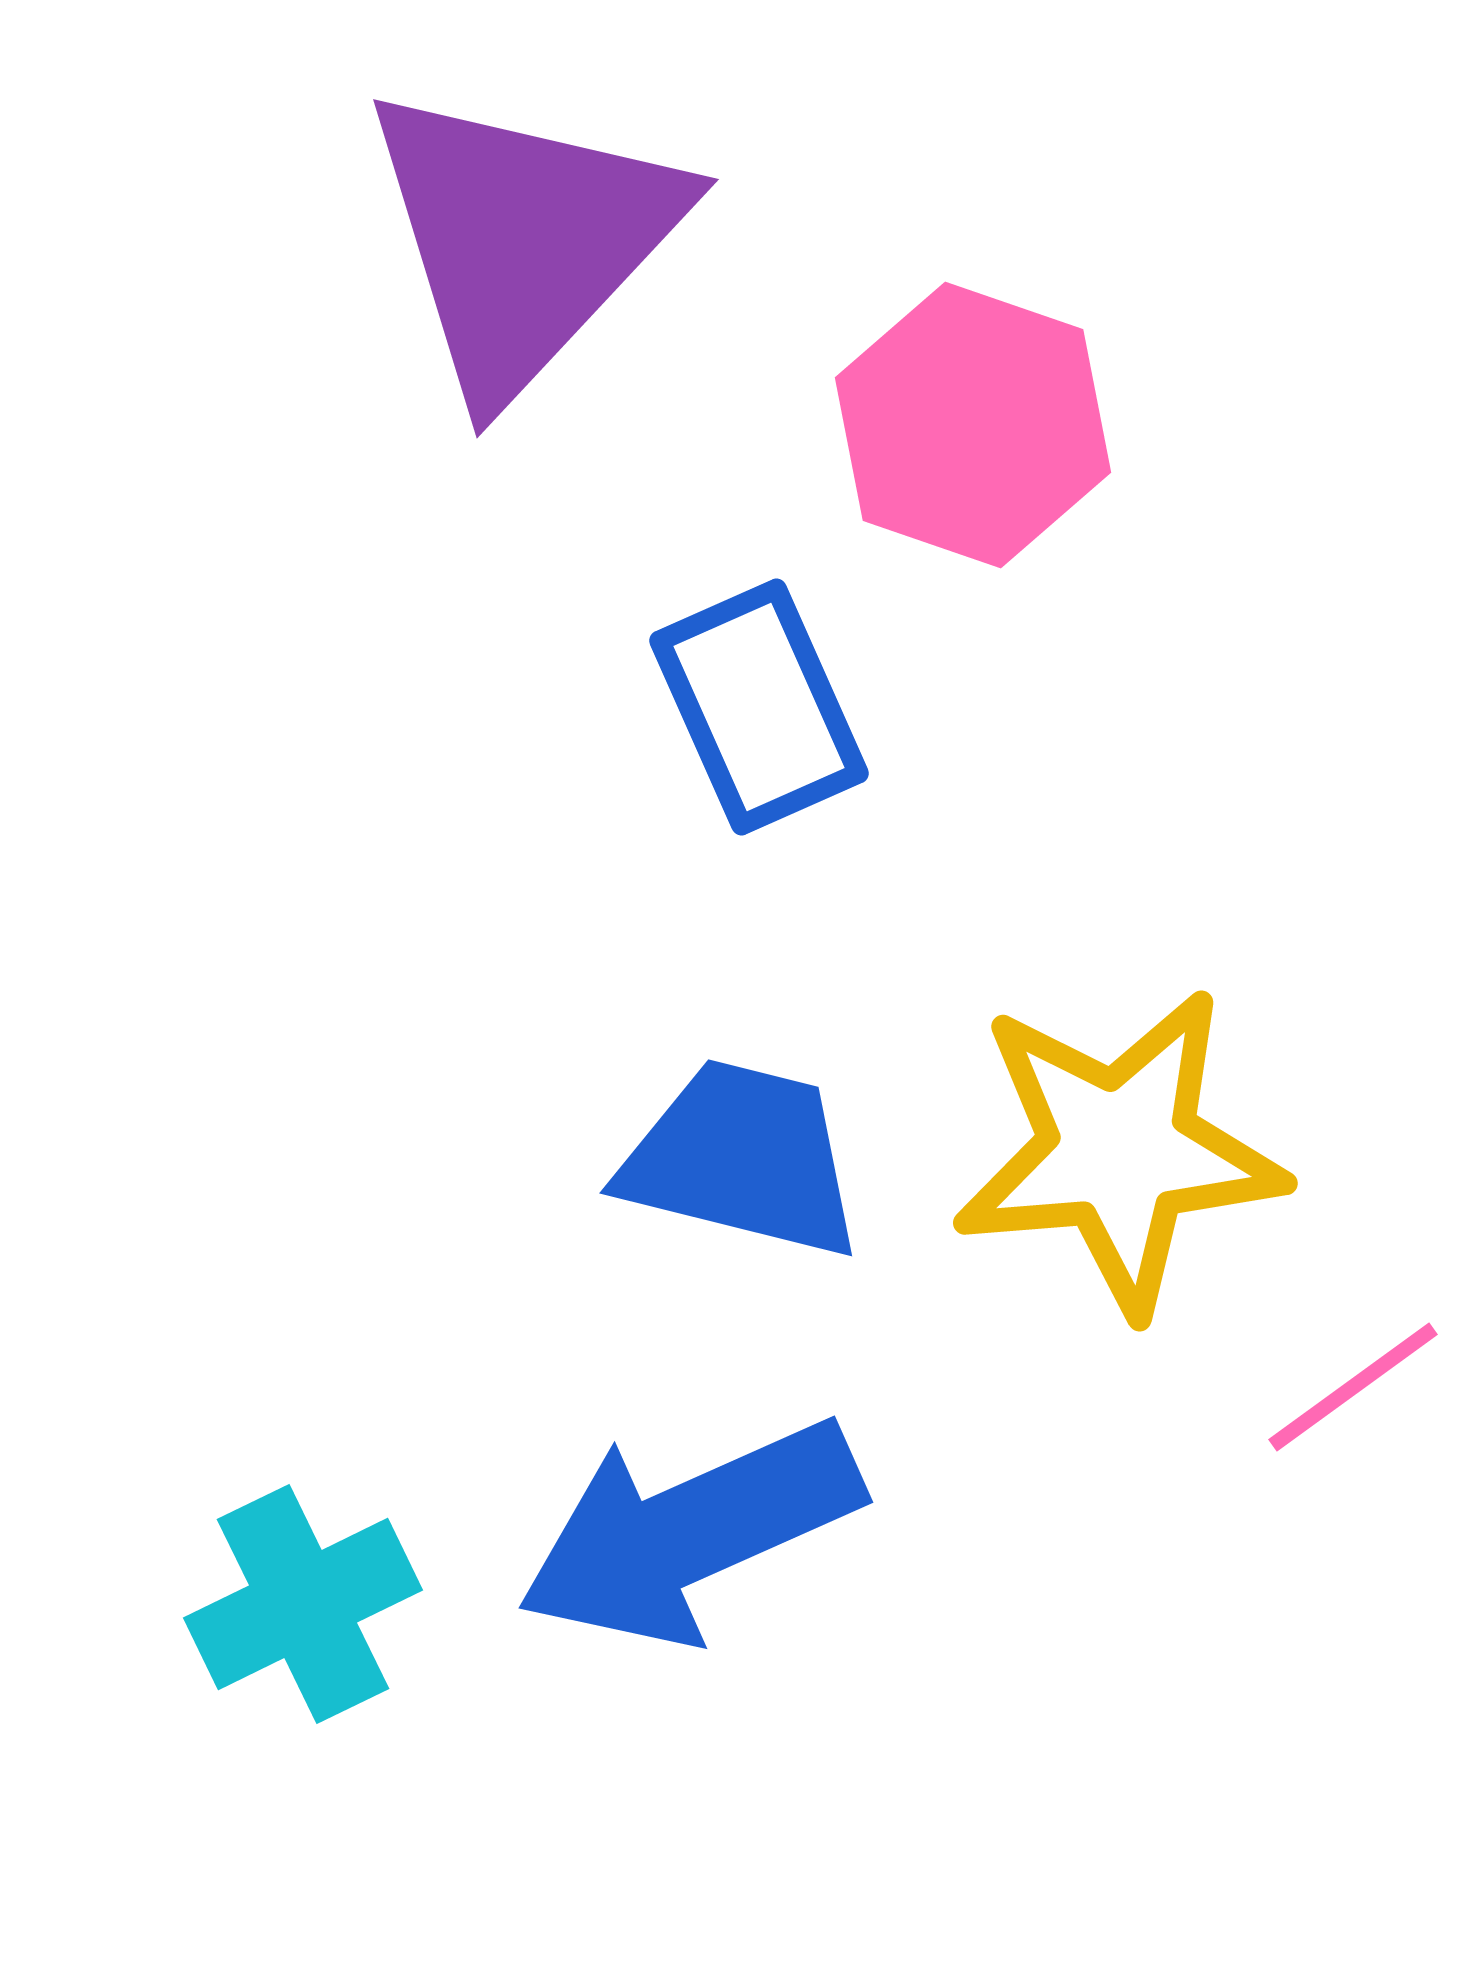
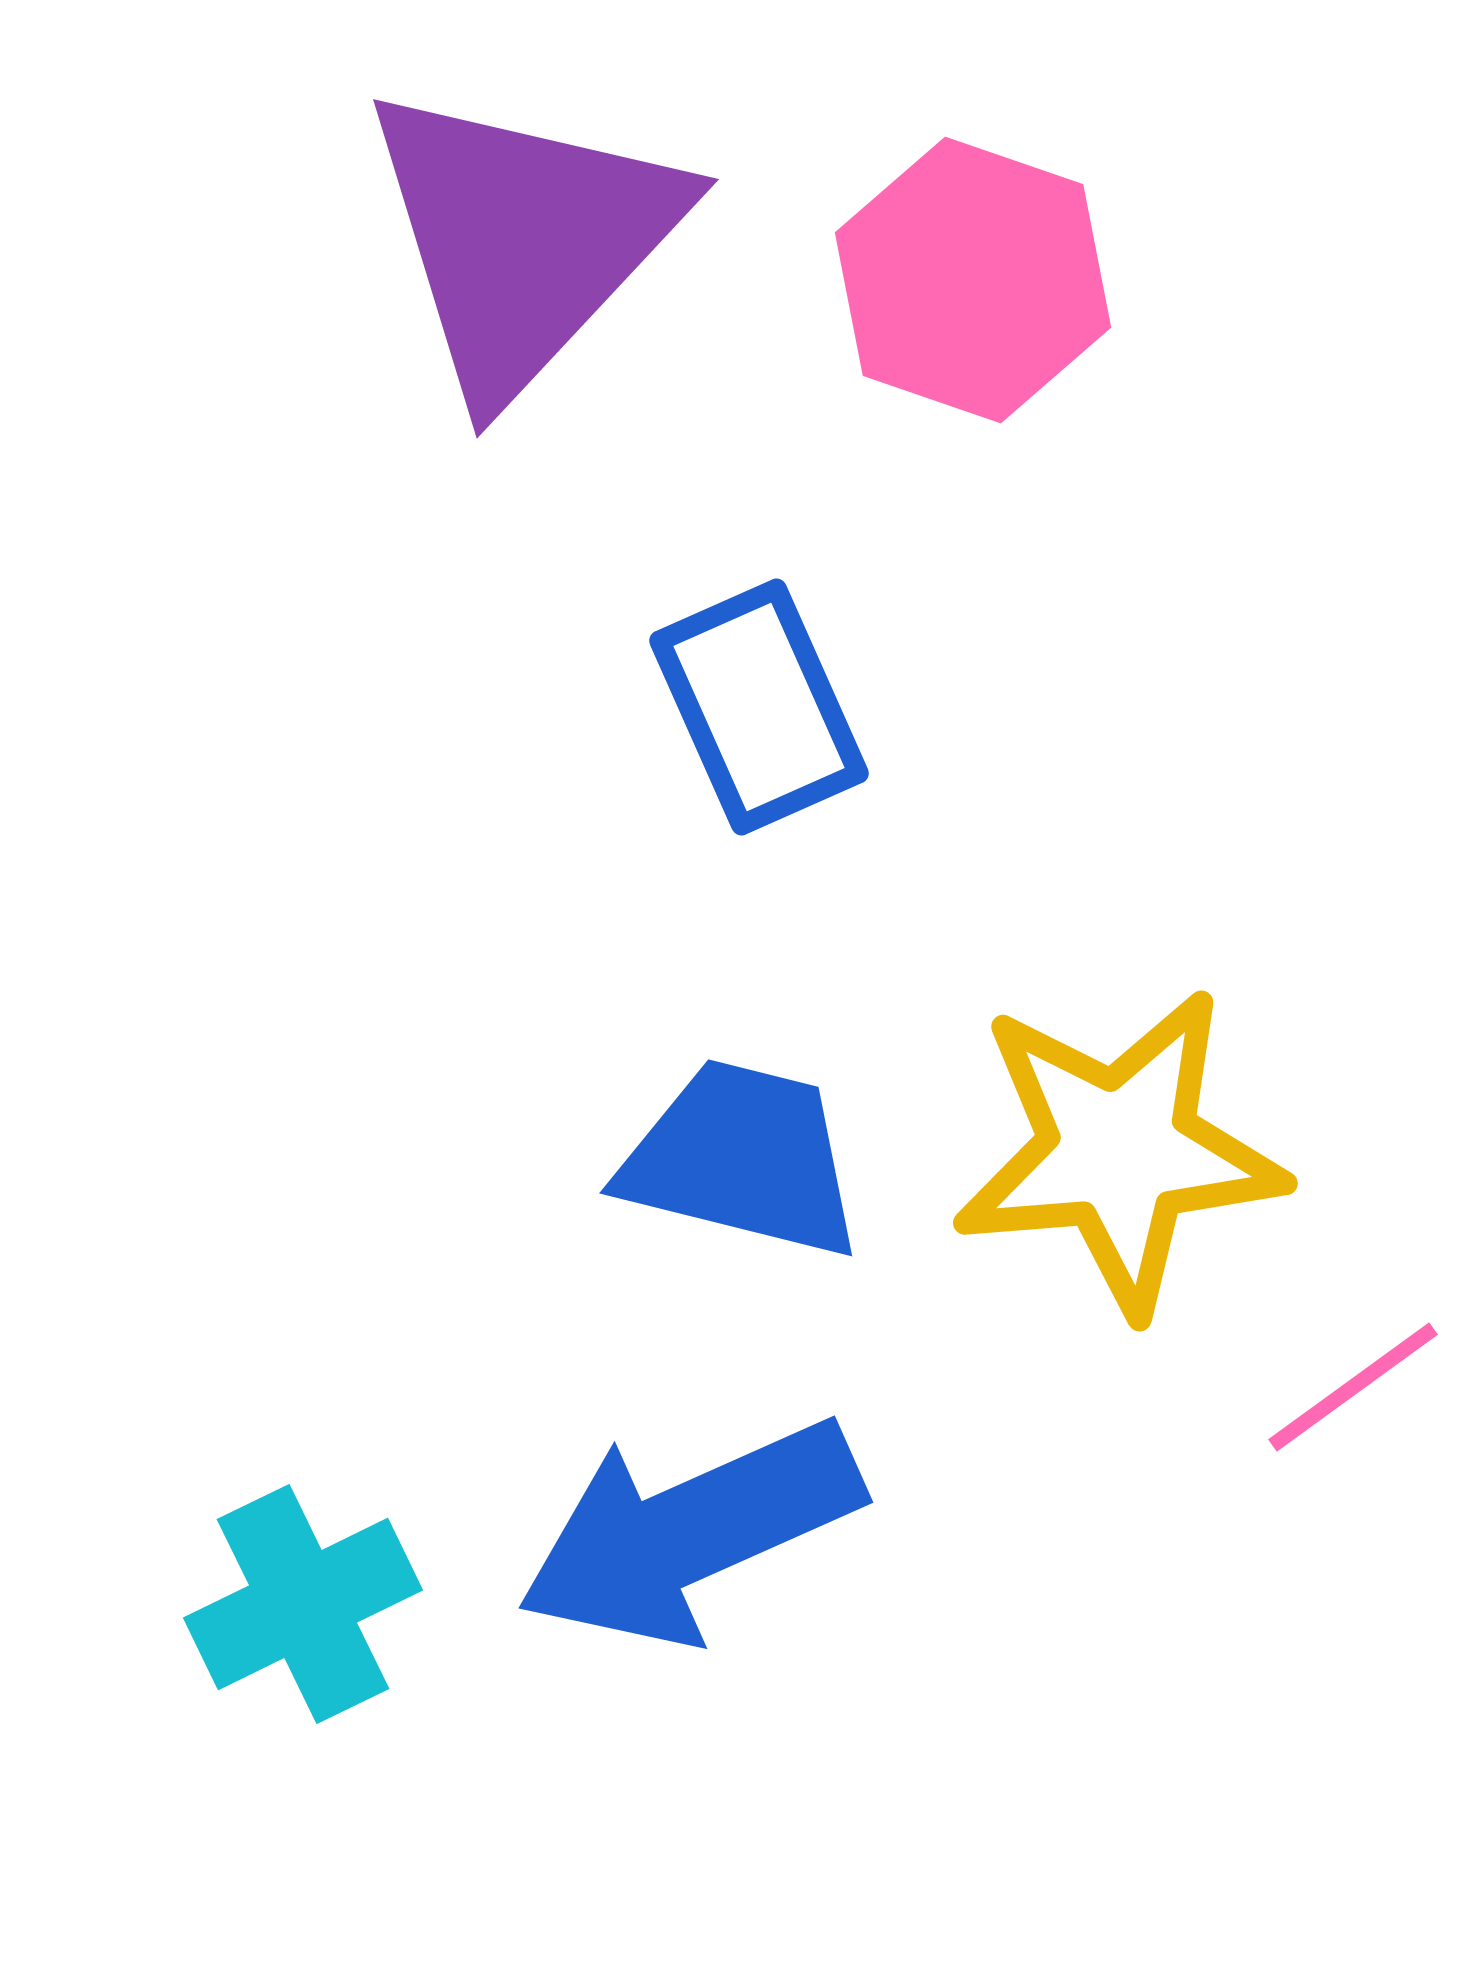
pink hexagon: moved 145 px up
